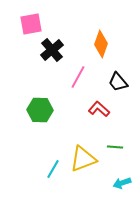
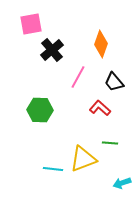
black trapezoid: moved 4 px left
red L-shape: moved 1 px right, 1 px up
green line: moved 5 px left, 4 px up
cyan line: rotated 66 degrees clockwise
